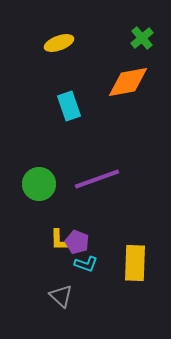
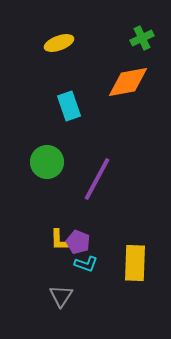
green cross: rotated 15 degrees clockwise
purple line: rotated 42 degrees counterclockwise
green circle: moved 8 px right, 22 px up
purple pentagon: moved 1 px right
gray triangle: rotated 20 degrees clockwise
